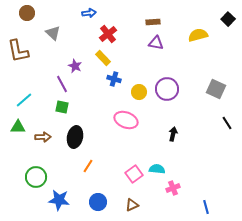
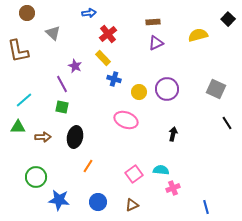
purple triangle: rotated 35 degrees counterclockwise
cyan semicircle: moved 4 px right, 1 px down
